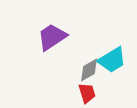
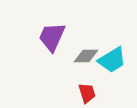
purple trapezoid: rotated 32 degrees counterclockwise
gray diamond: moved 3 px left, 14 px up; rotated 30 degrees clockwise
